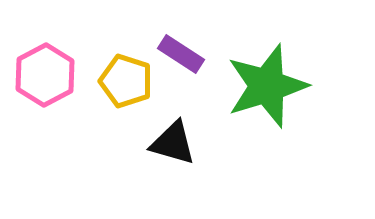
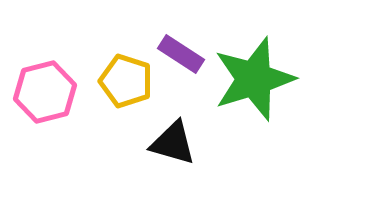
pink hexagon: moved 17 px down; rotated 14 degrees clockwise
green star: moved 13 px left, 7 px up
